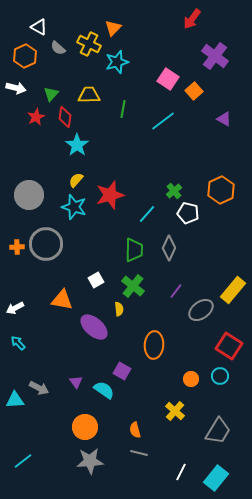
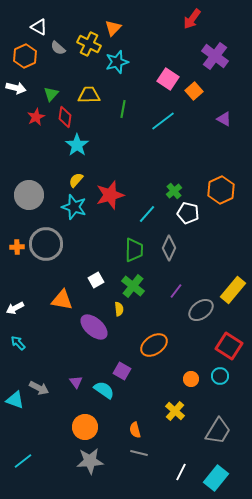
orange ellipse at (154, 345): rotated 52 degrees clockwise
cyan triangle at (15, 400): rotated 24 degrees clockwise
